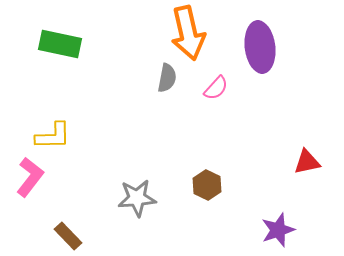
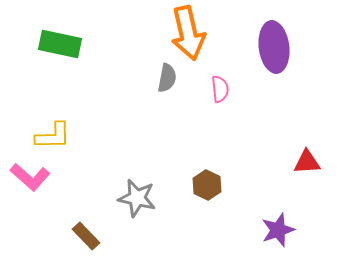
purple ellipse: moved 14 px right
pink semicircle: moved 4 px right, 1 px down; rotated 48 degrees counterclockwise
red triangle: rotated 8 degrees clockwise
pink L-shape: rotated 93 degrees clockwise
gray star: rotated 18 degrees clockwise
brown rectangle: moved 18 px right
